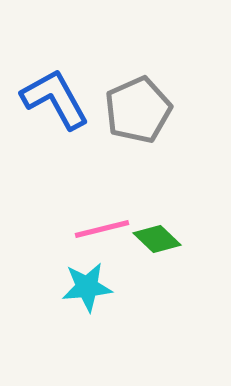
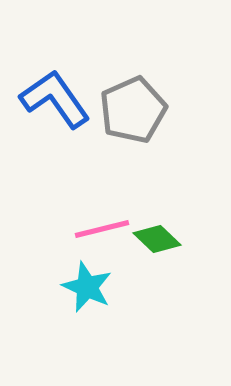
blue L-shape: rotated 6 degrees counterclockwise
gray pentagon: moved 5 px left
cyan star: rotated 30 degrees clockwise
